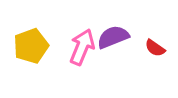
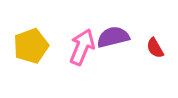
purple semicircle: rotated 8 degrees clockwise
red semicircle: rotated 25 degrees clockwise
